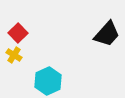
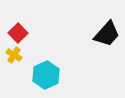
cyan hexagon: moved 2 px left, 6 px up
